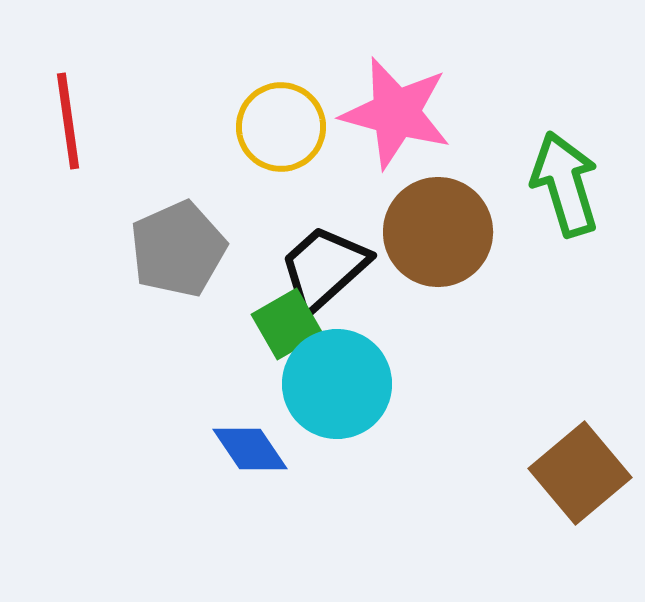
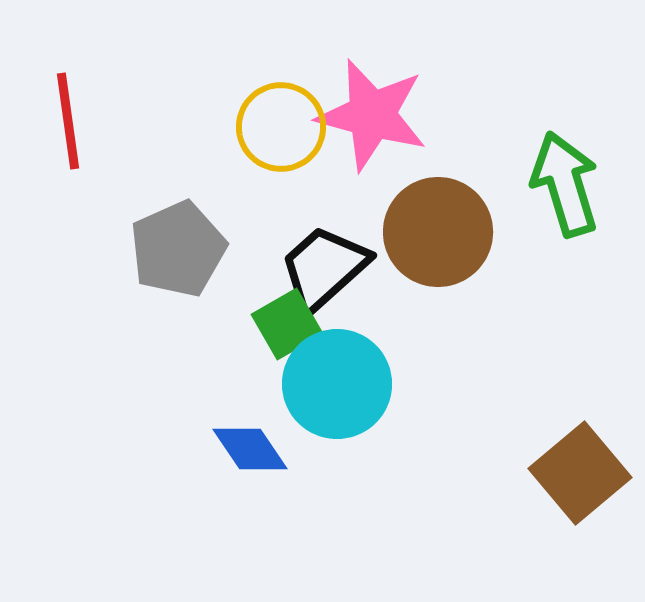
pink star: moved 24 px left, 2 px down
